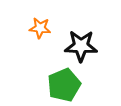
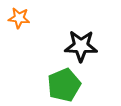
orange star: moved 21 px left, 10 px up
